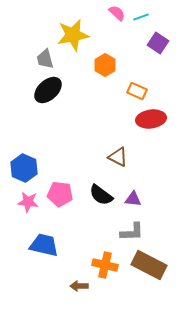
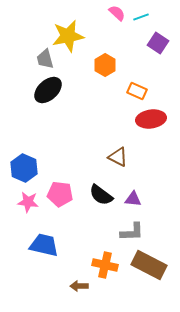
yellow star: moved 5 px left, 1 px down
